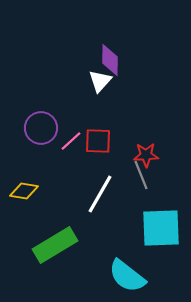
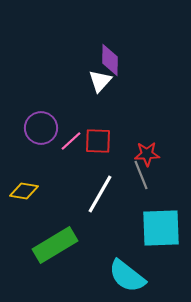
red star: moved 1 px right, 1 px up
